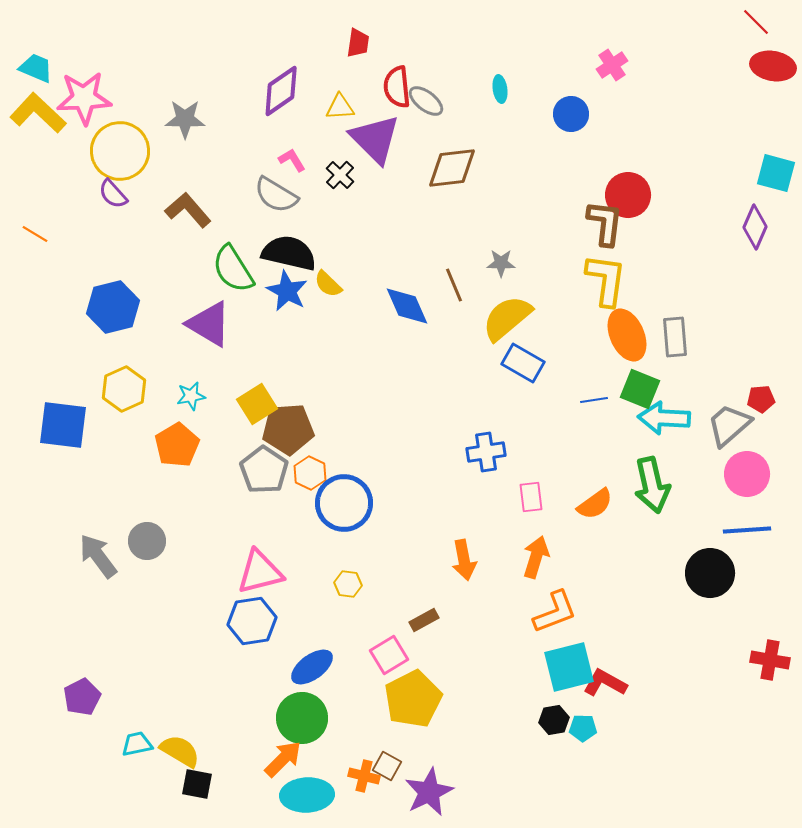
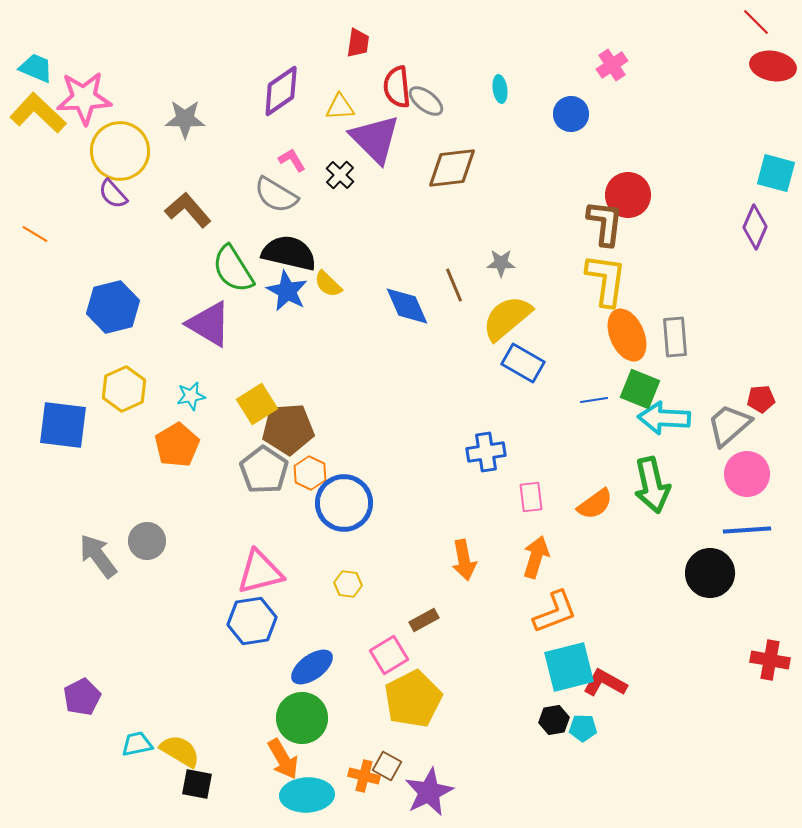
orange arrow at (283, 759): rotated 105 degrees clockwise
